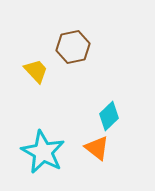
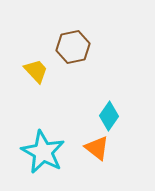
cyan diamond: rotated 12 degrees counterclockwise
